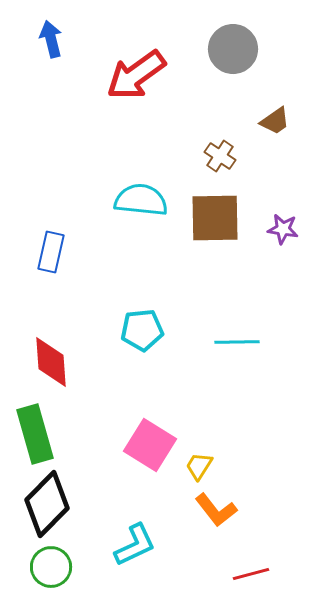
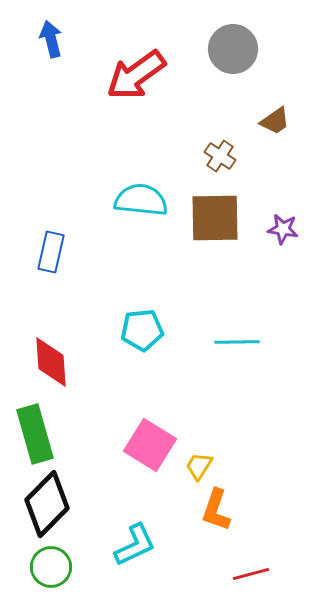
orange L-shape: rotated 57 degrees clockwise
